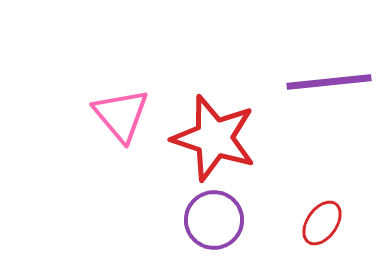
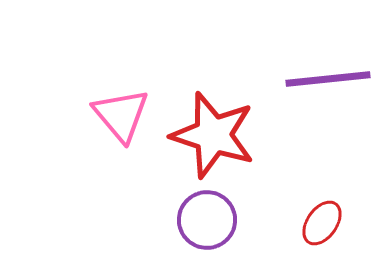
purple line: moved 1 px left, 3 px up
red star: moved 1 px left, 3 px up
purple circle: moved 7 px left
